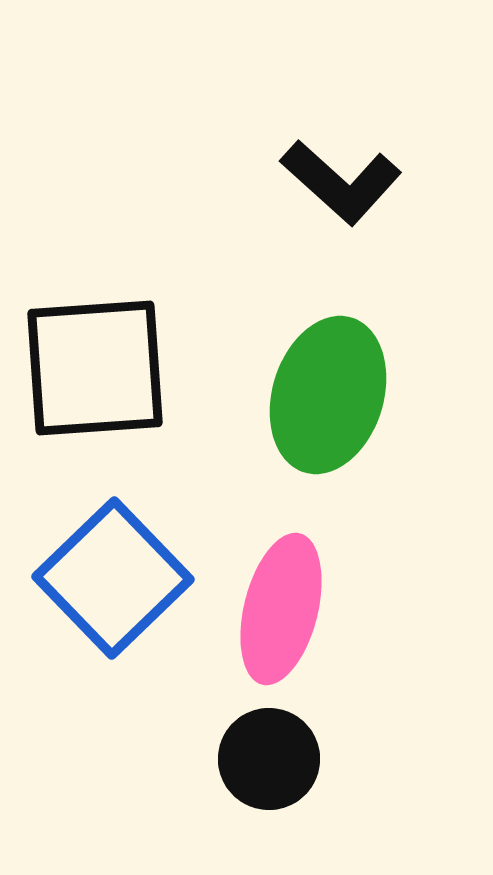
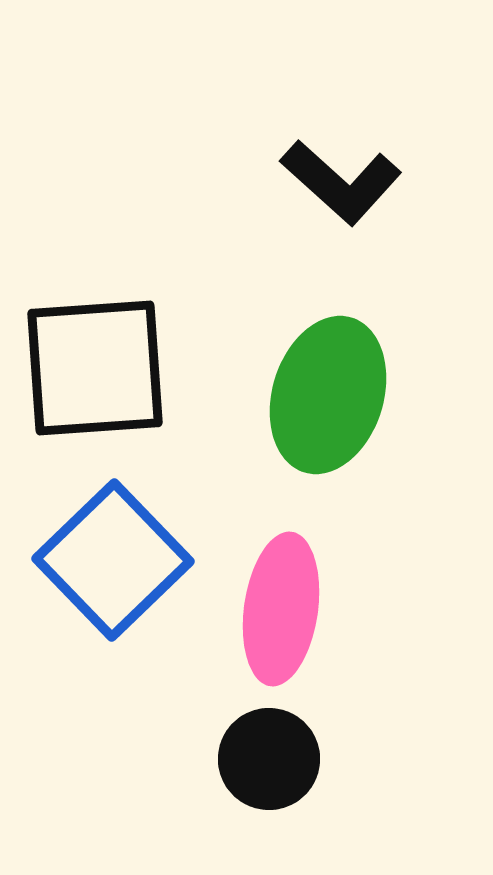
blue square: moved 18 px up
pink ellipse: rotated 6 degrees counterclockwise
